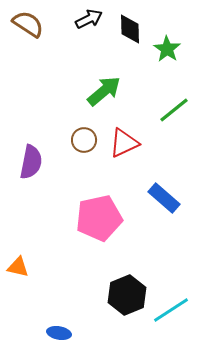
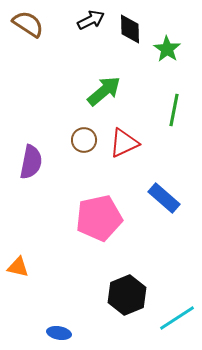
black arrow: moved 2 px right, 1 px down
green line: rotated 40 degrees counterclockwise
cyan line: moved 6 px right, 8 px down
